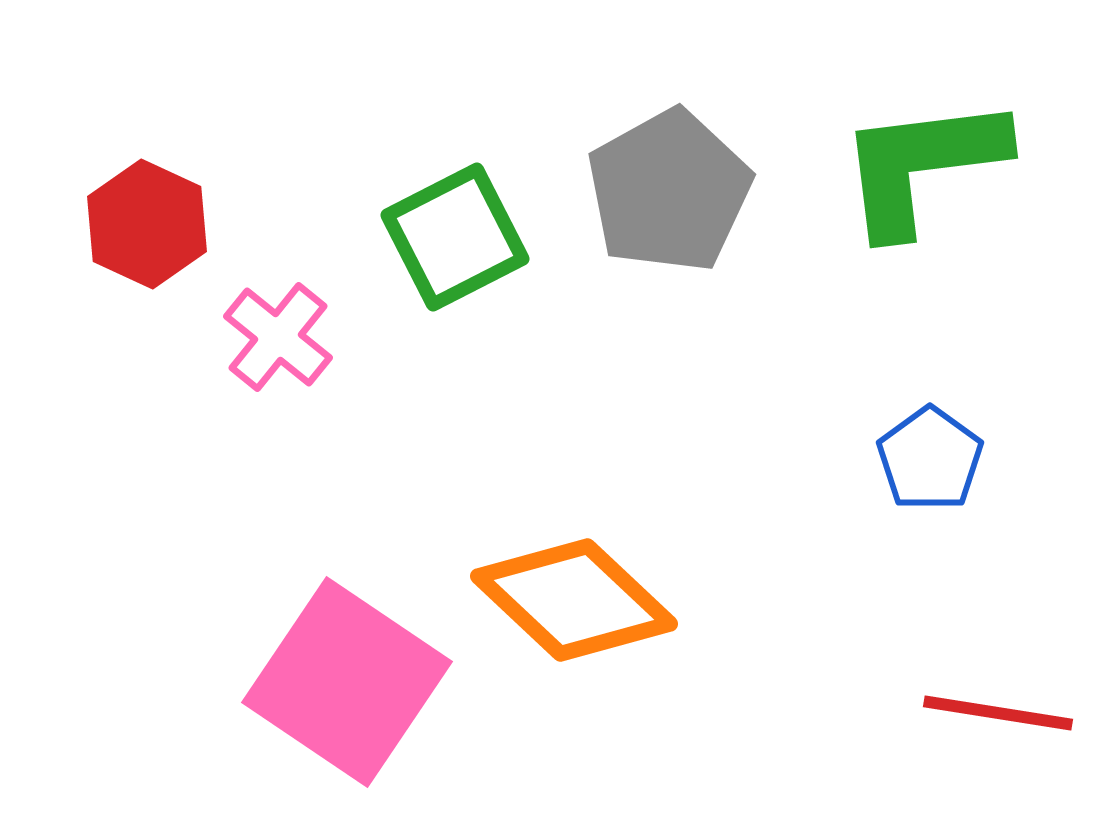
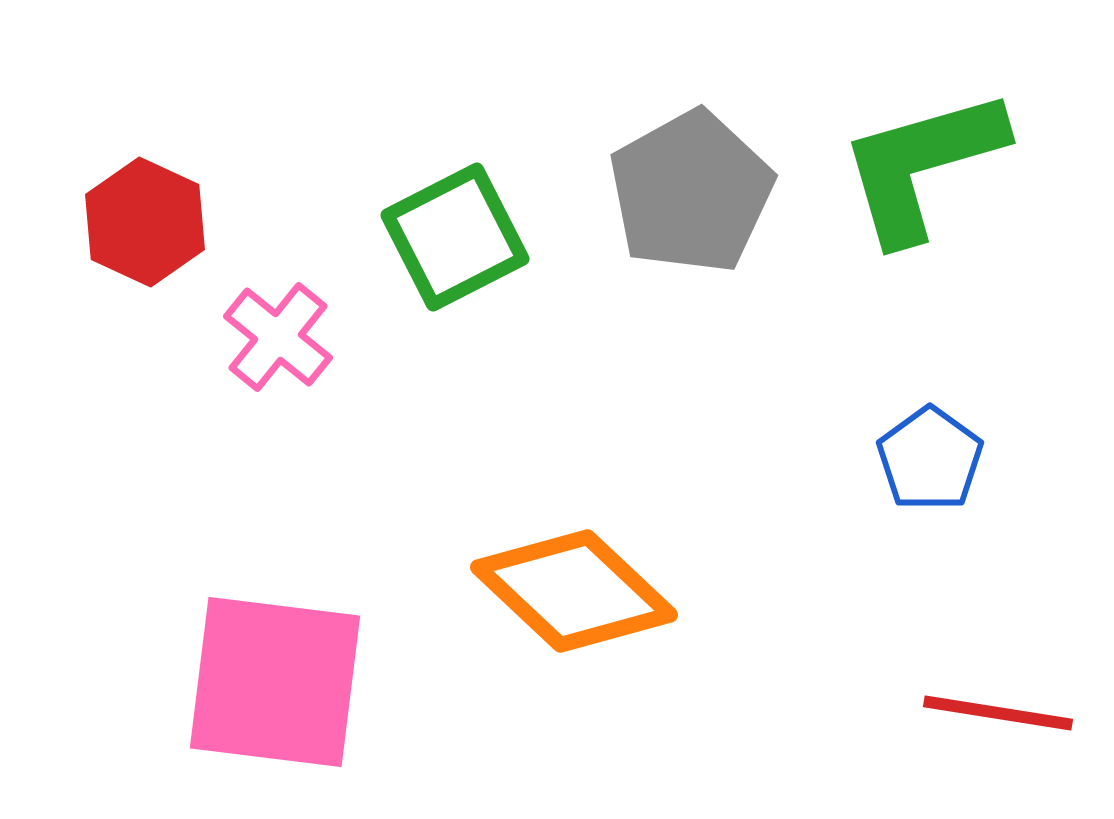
green L-shape: rotated 9 degrees counterclockwise
gray pentagon: moved 22 px right, 1 px down
red hexagon: moved 2 px left, 2 px up
orange diamond: moved 9 px up
pink square: moved 72 px left; rotated 27 degrees counterclockwise
